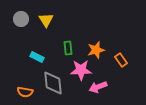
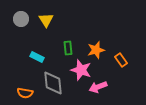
pink star: rotated 20 degrees clockwise
orange semicircle: moved 1 px down
